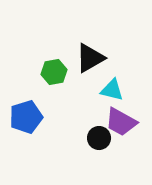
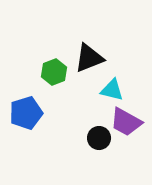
black triangle: moved 1 px left; rotated 8 degrees clockwise
green hexagon: rotated 10 degrees counterclockwise
blue pentagon: moved 4 px up
purple trapezoid: moved 5 px right
